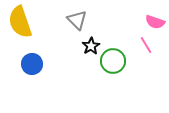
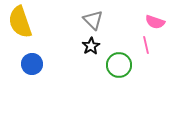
gray triangle: moved 16 px right
pink line: rotated 18 degrees clockwise
green circle: moved 6 px right, 4 px down
